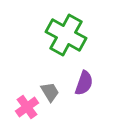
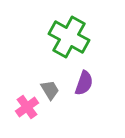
green cross: moved 3 px right, 2 px down
gray trapezoid: moved 2 px up
